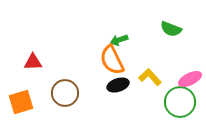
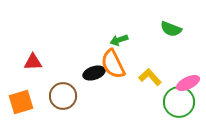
orange semicircle: moved 1 px right, 4 px down
pink ellipse: moved 2 px left, 4 px down
black ellipse: moved 24 px left, 12 px up
brown circle: moved 2 px left, 3 px down
green circle: moved 1 px left
